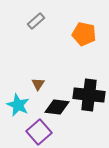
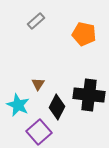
black diamond: rotated 70 degrees counterclockwise
